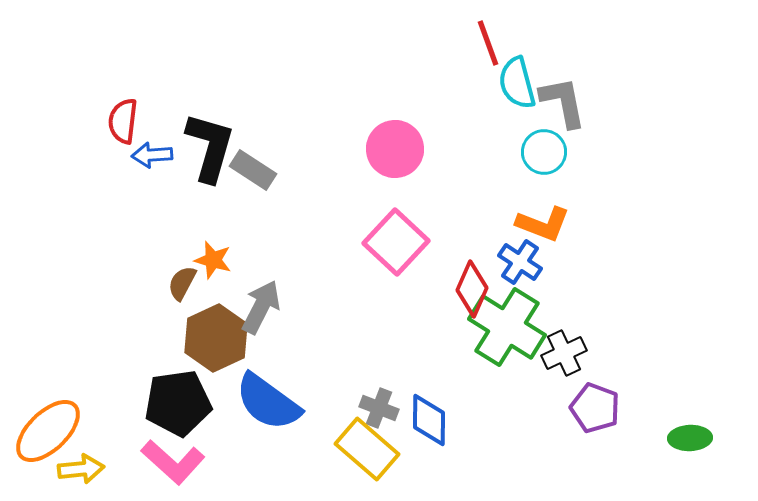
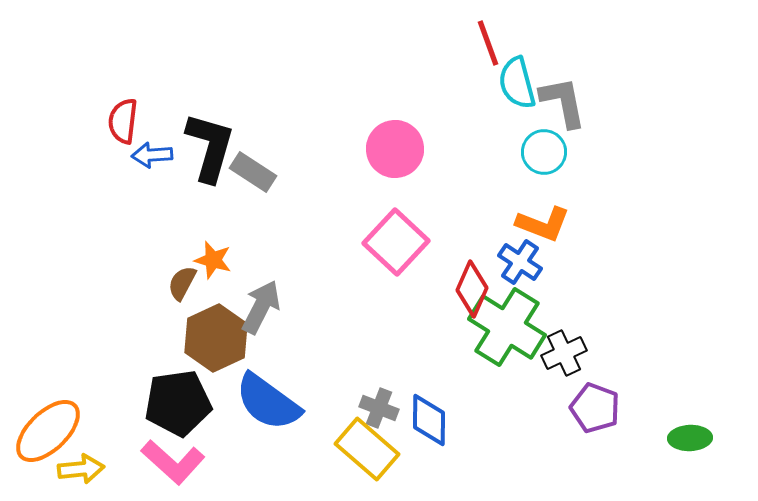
gray rectangle: moved 2 px down
